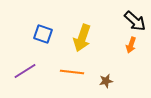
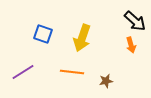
orange arrow: rotated 35 degrees counterclockwise
purple line: moved 2 px left, 1 px down
